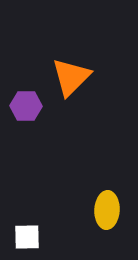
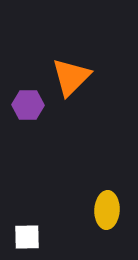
purple hexagon: moved 2 px right, 1 px up
